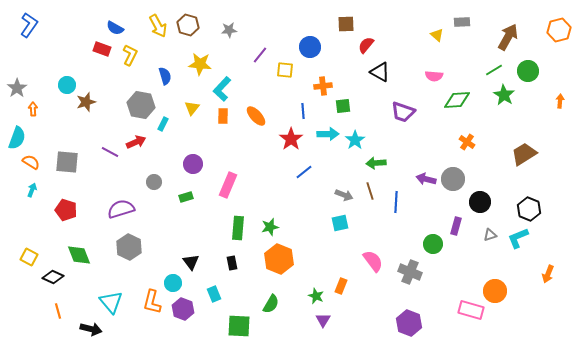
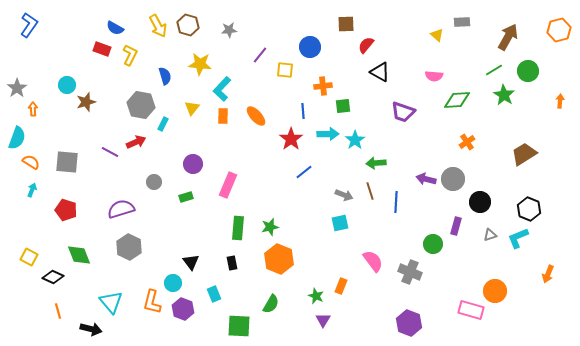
orange cross at (467, 142): rotated 21 degrees clockwise
